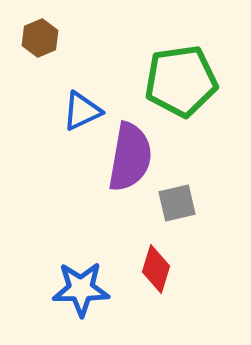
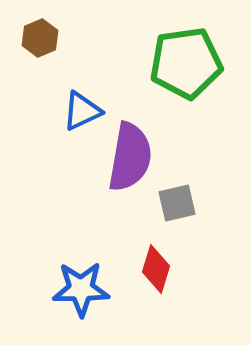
green pentagon: moved 5 px right, 18 px up
